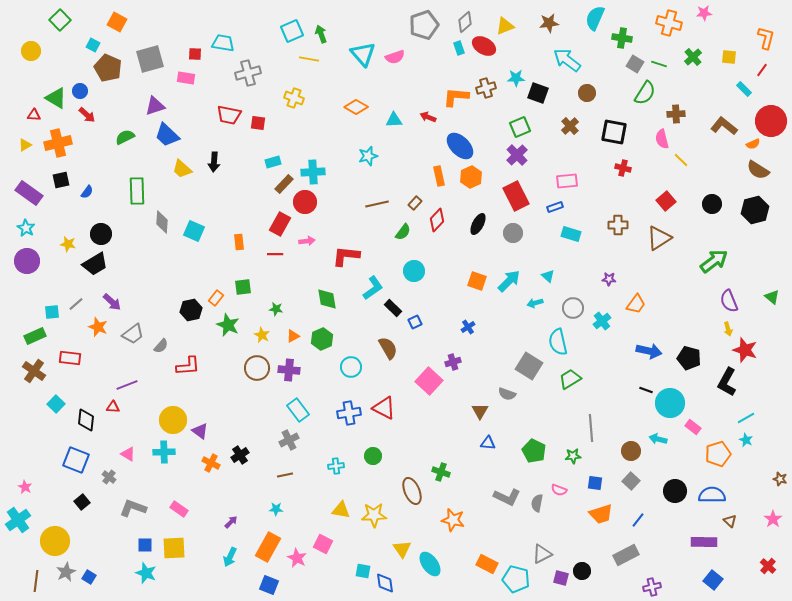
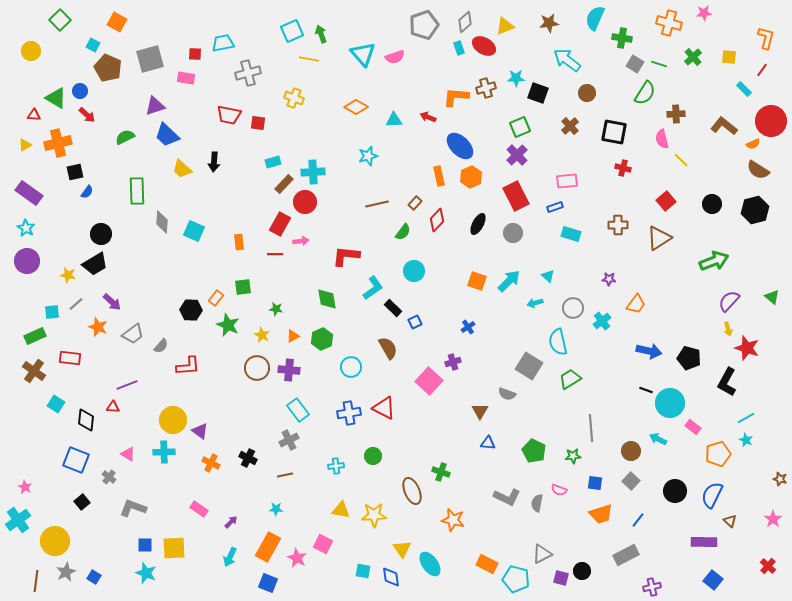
cyan trapezoid at (223, 43): rotated 20 degrees counterclockwise
black square at (61, 180): moved 14 px right, 8 px up
pink arrow at (307, 241): moved 6 px left
yellow star at (68, 244): moved 31 px down
green arrow at (714, 261): rotated 16 degrees clockwise
purple semicircle at (729, 301): rotated 65 degrees clockwise
black hexagon at (191, 310): rotated 15 degrees clockwise
red star at (745, 350): moved 2 px right, 2 px up
cyan square at (56, 404): rotated 12 degrees counterclockwise
cyan arrow at (658, 439): rotated 12 degrees clockwise
black cross at (240, 455): moved 8 px right, 3 px down; rotated 30 degrees counterclockwise
blue semicircle at (712, 495): rotated 64 degrees counterclockwise
pink rectangle at (179, 509): moved 20 px right
blue square at (89, 577): moved 5 px right
blue diamond at (385, 583): moved 6 px right, 6 px up
blue square at (269, 585): moved 1 px left, 2 px up
